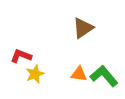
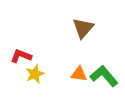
brown triangle: rotated 15 degrees counterclockwise
